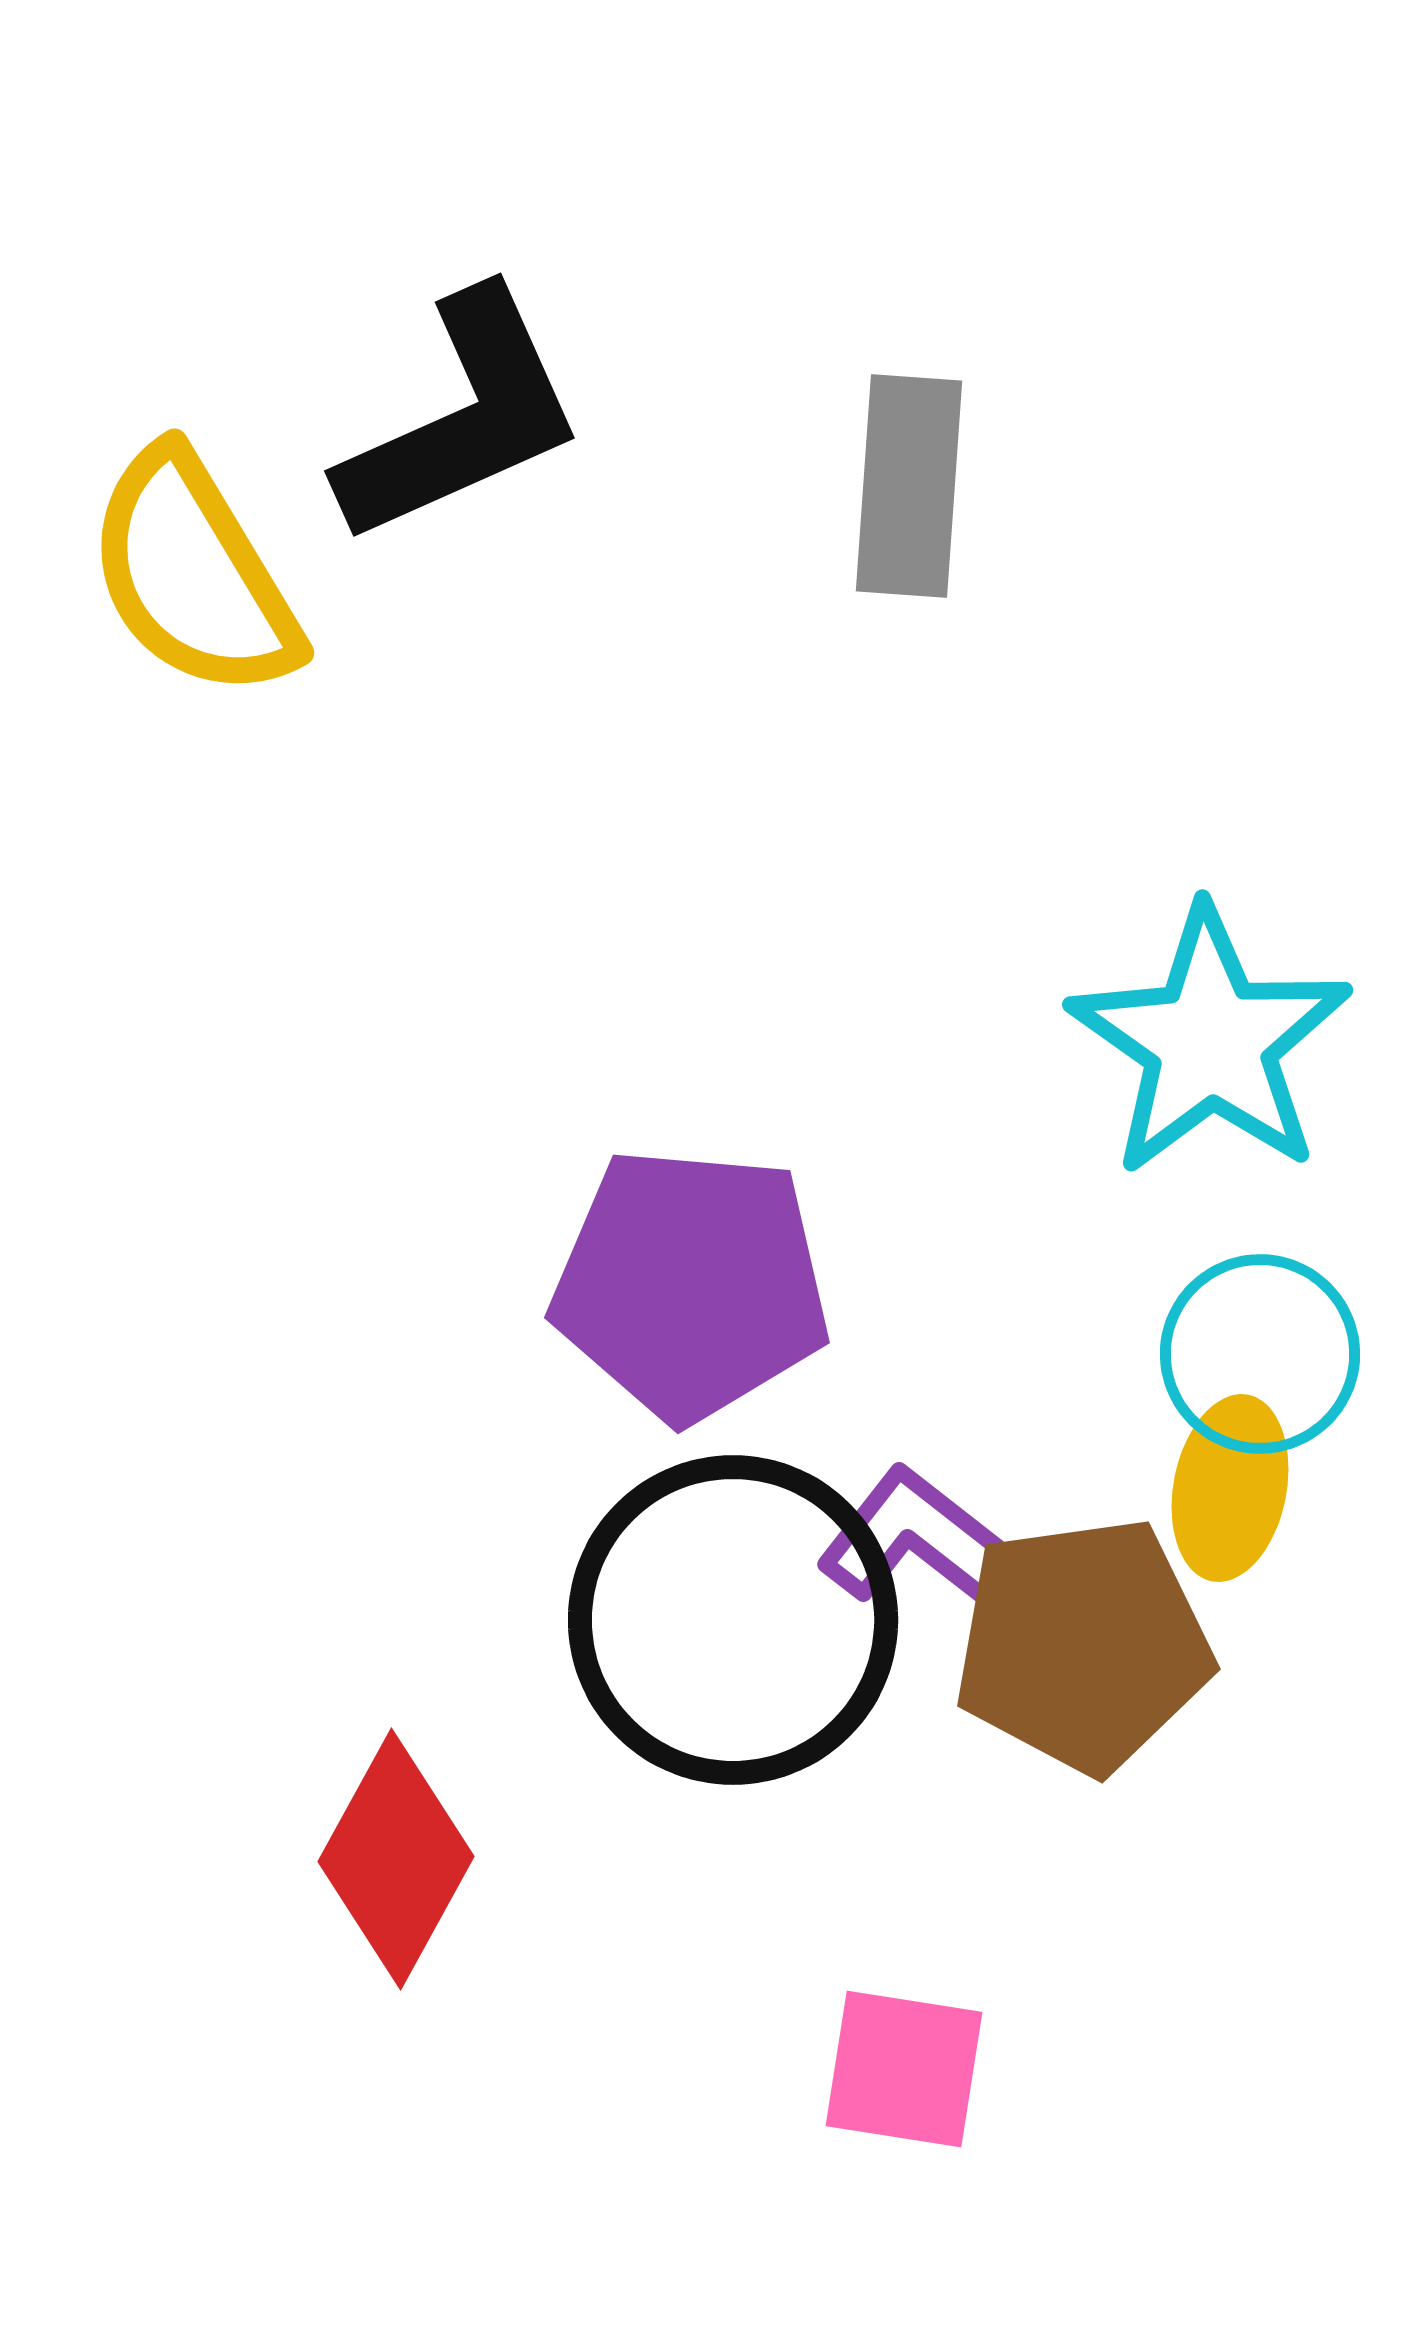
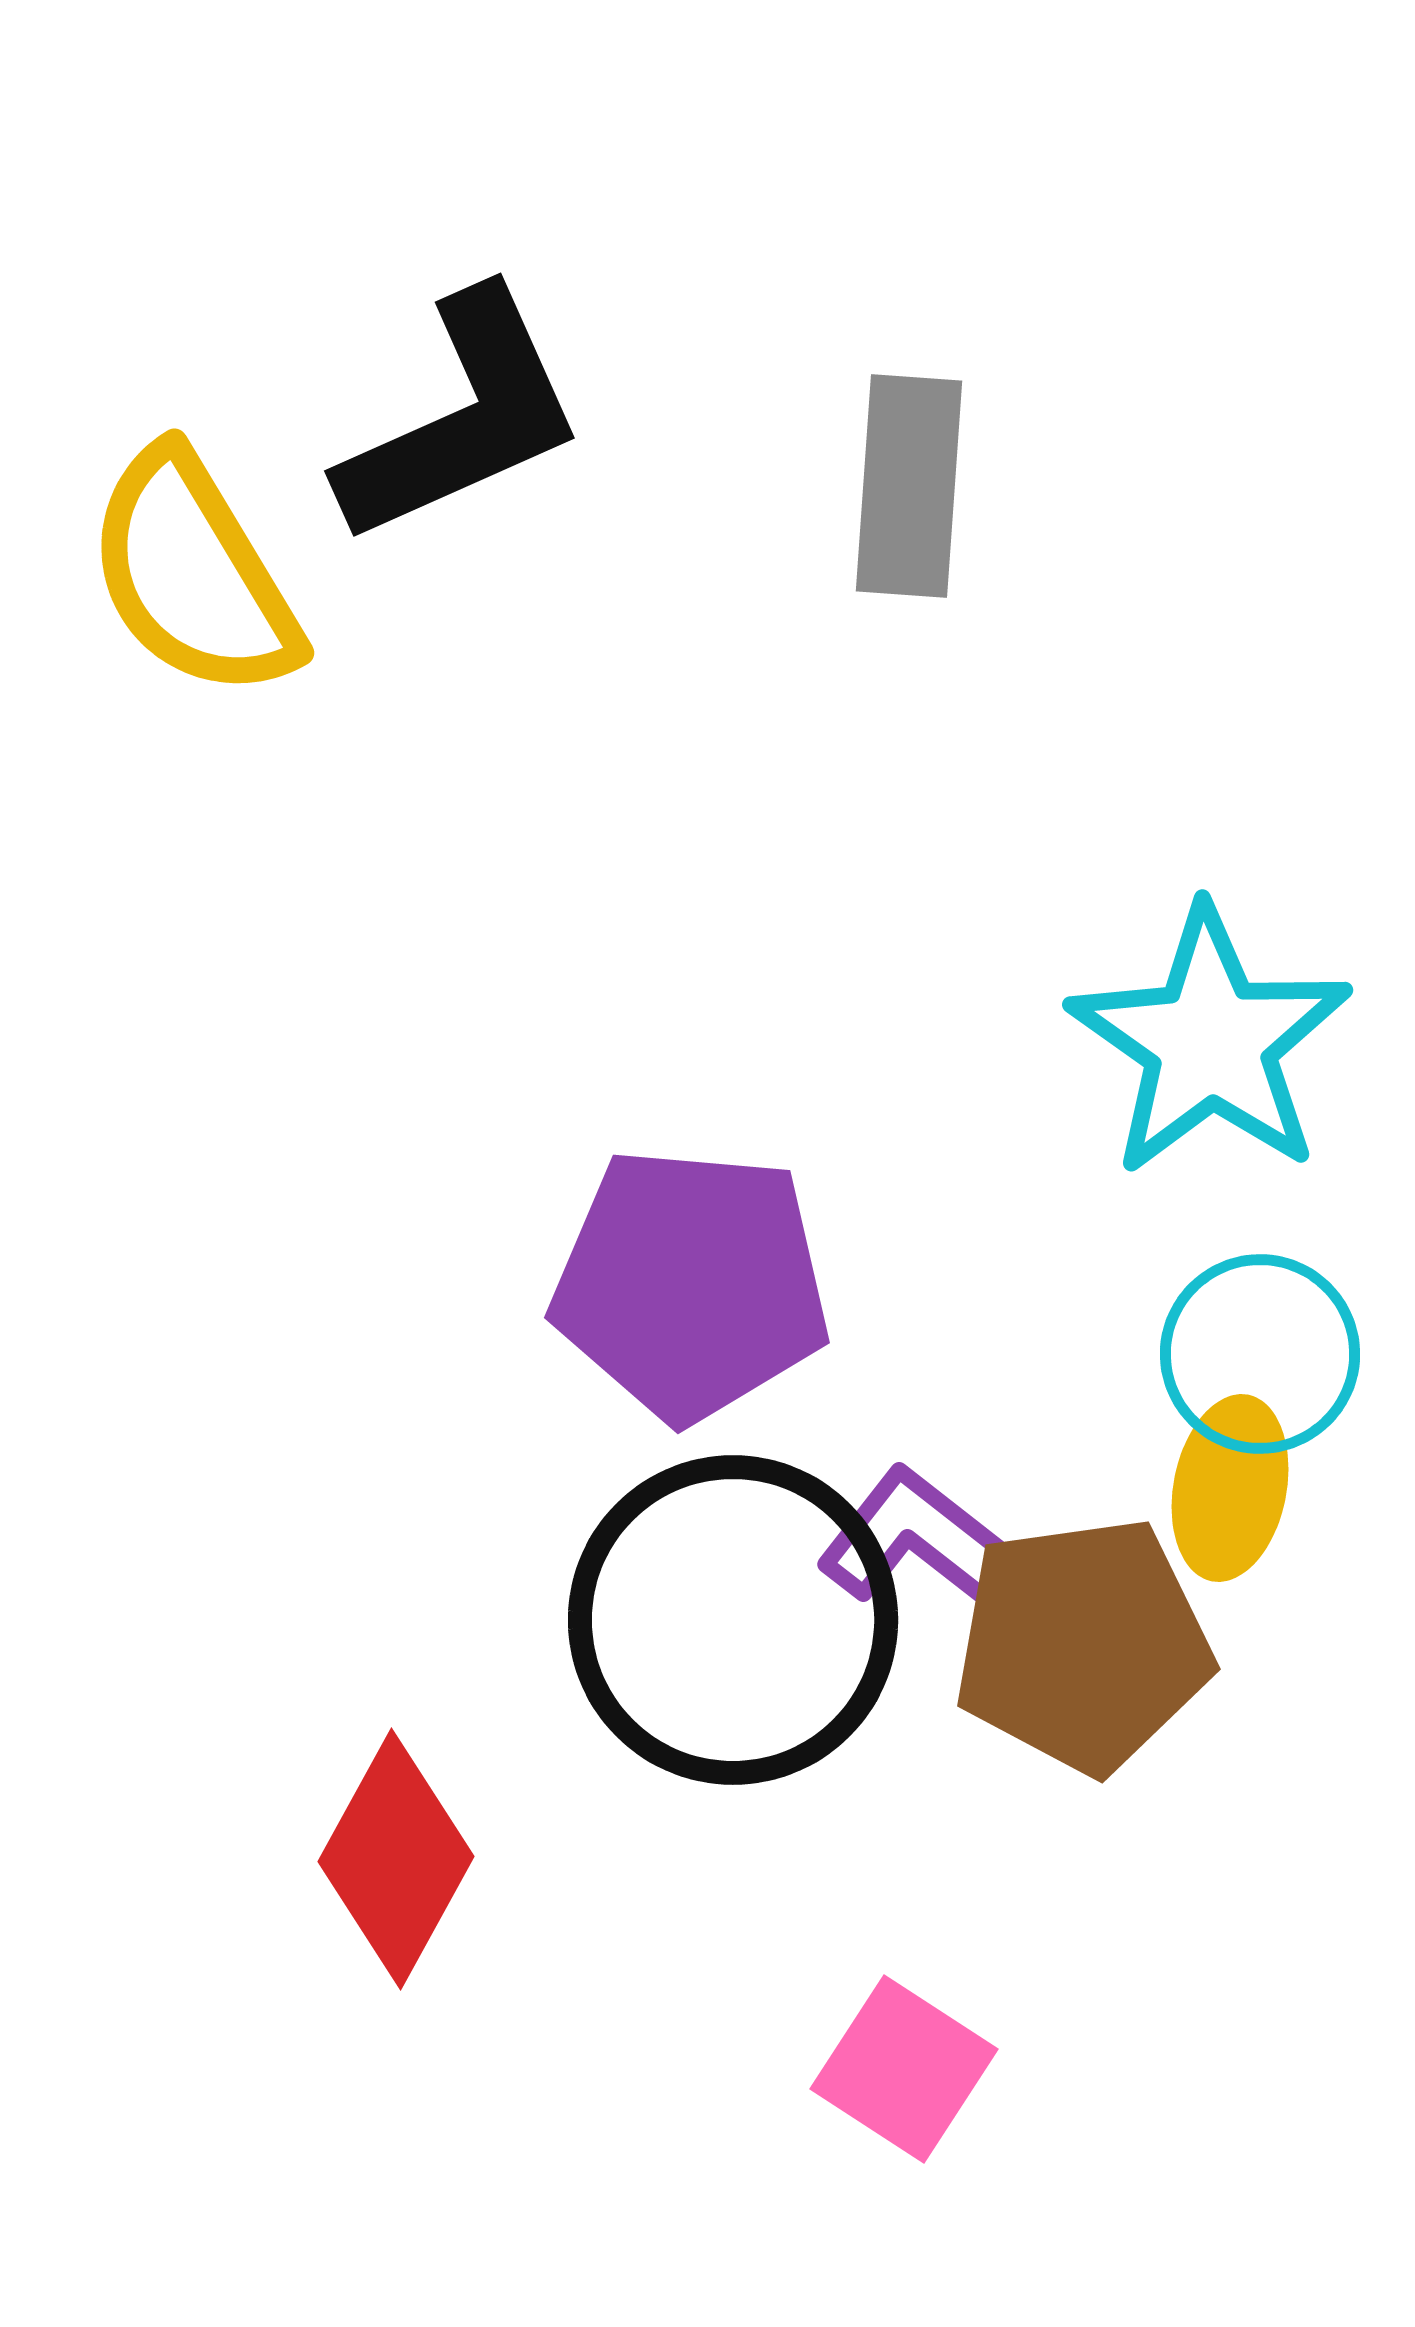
pink square: rotated 24 degrees clockwise
